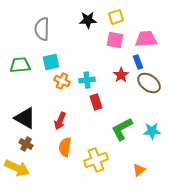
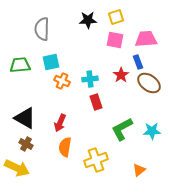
cyan cross: moved 3 px right, 1 px up
red arrow: moved 2 px down
